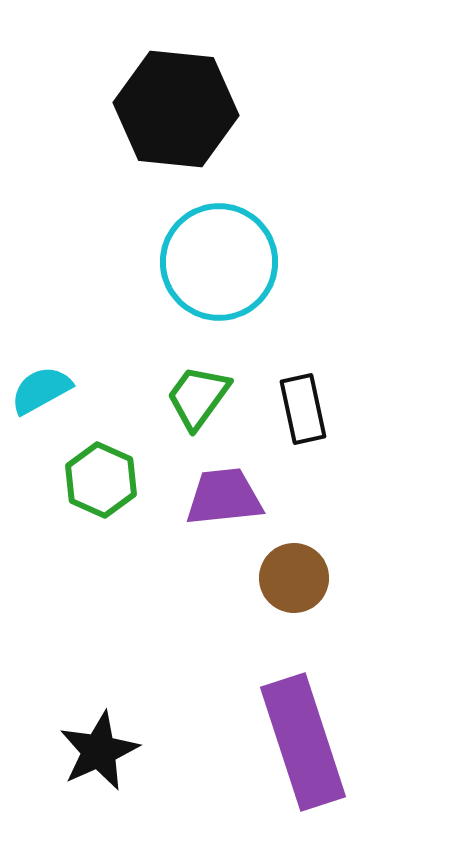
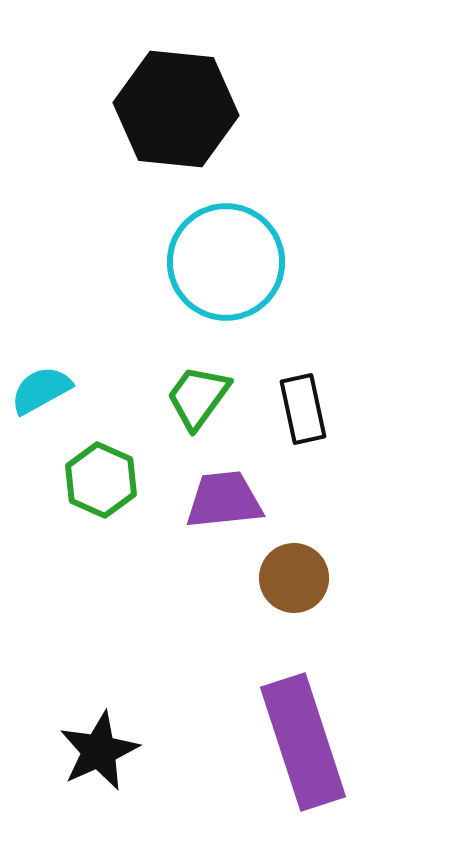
cyan circle: moved 7 px right
purple trapezoid: moved 3 px down
